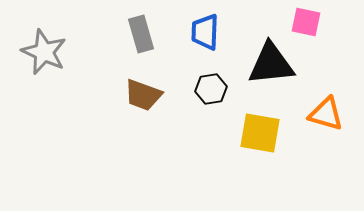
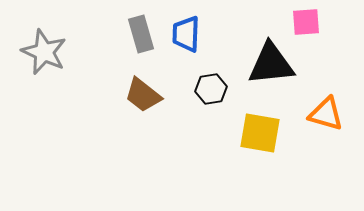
pink square: rotated 16 degrees counterclockwise
blue trapezoid: moved 19 px left, 2 px down
brown trapezoid: rotated 18 degrees clockwise
